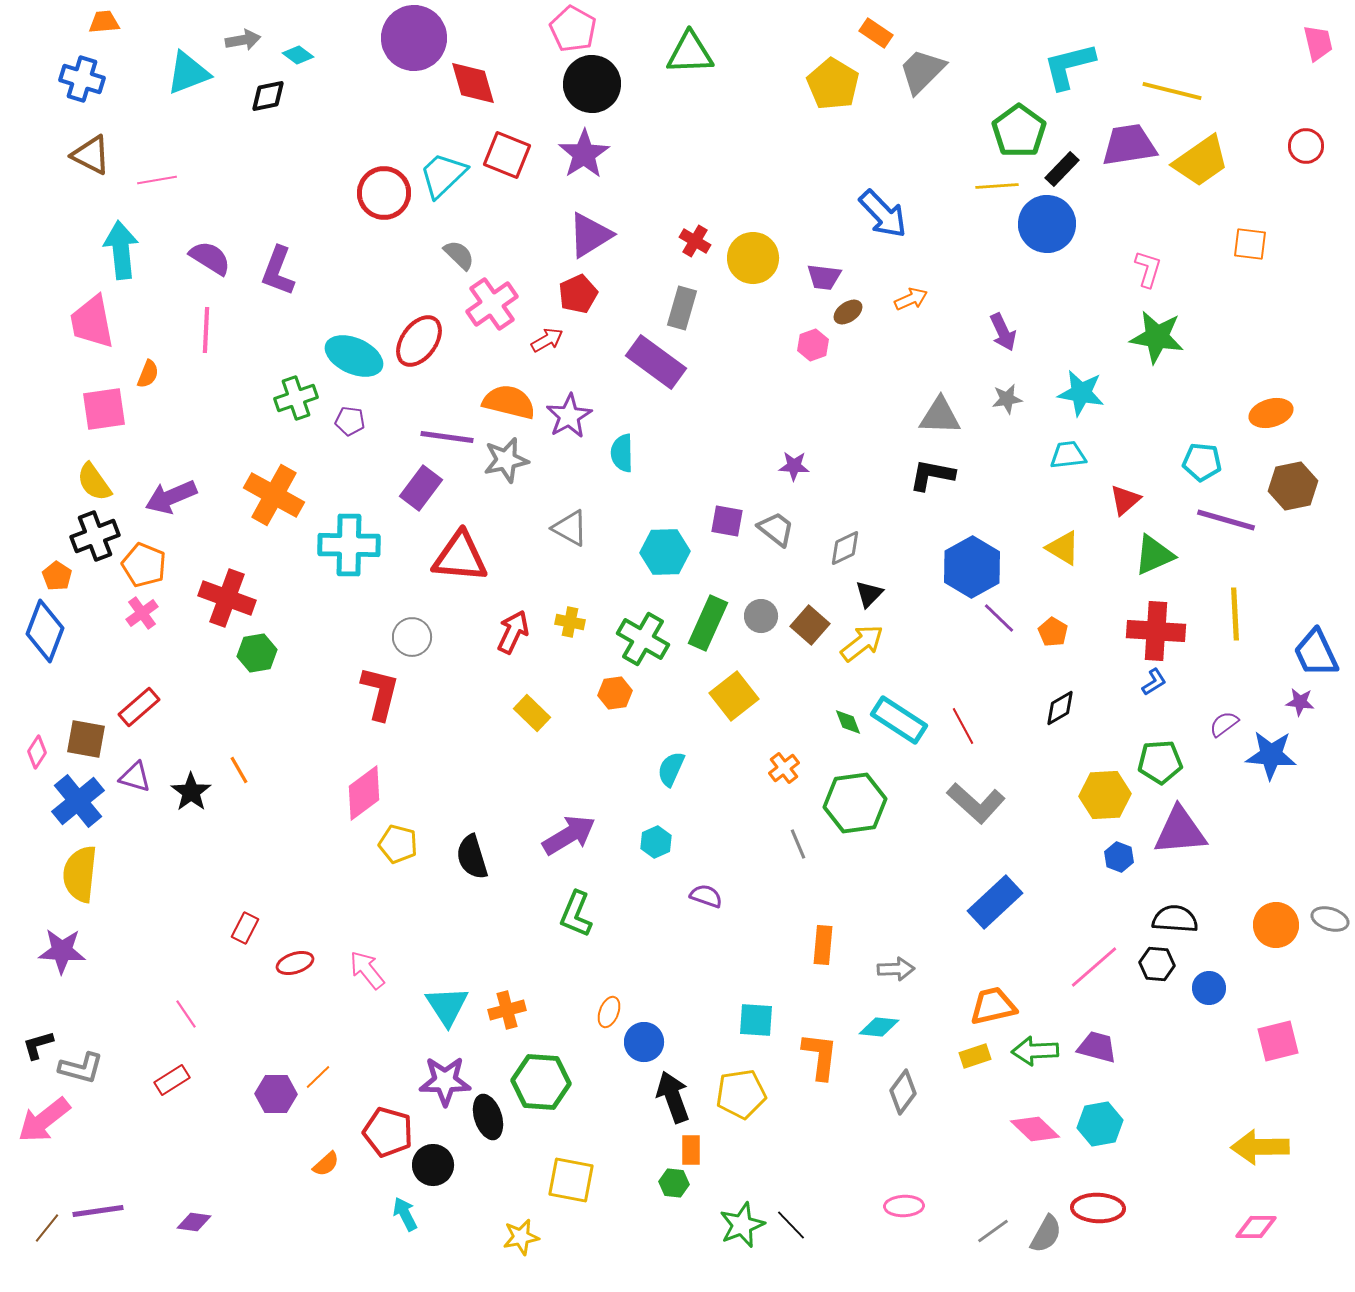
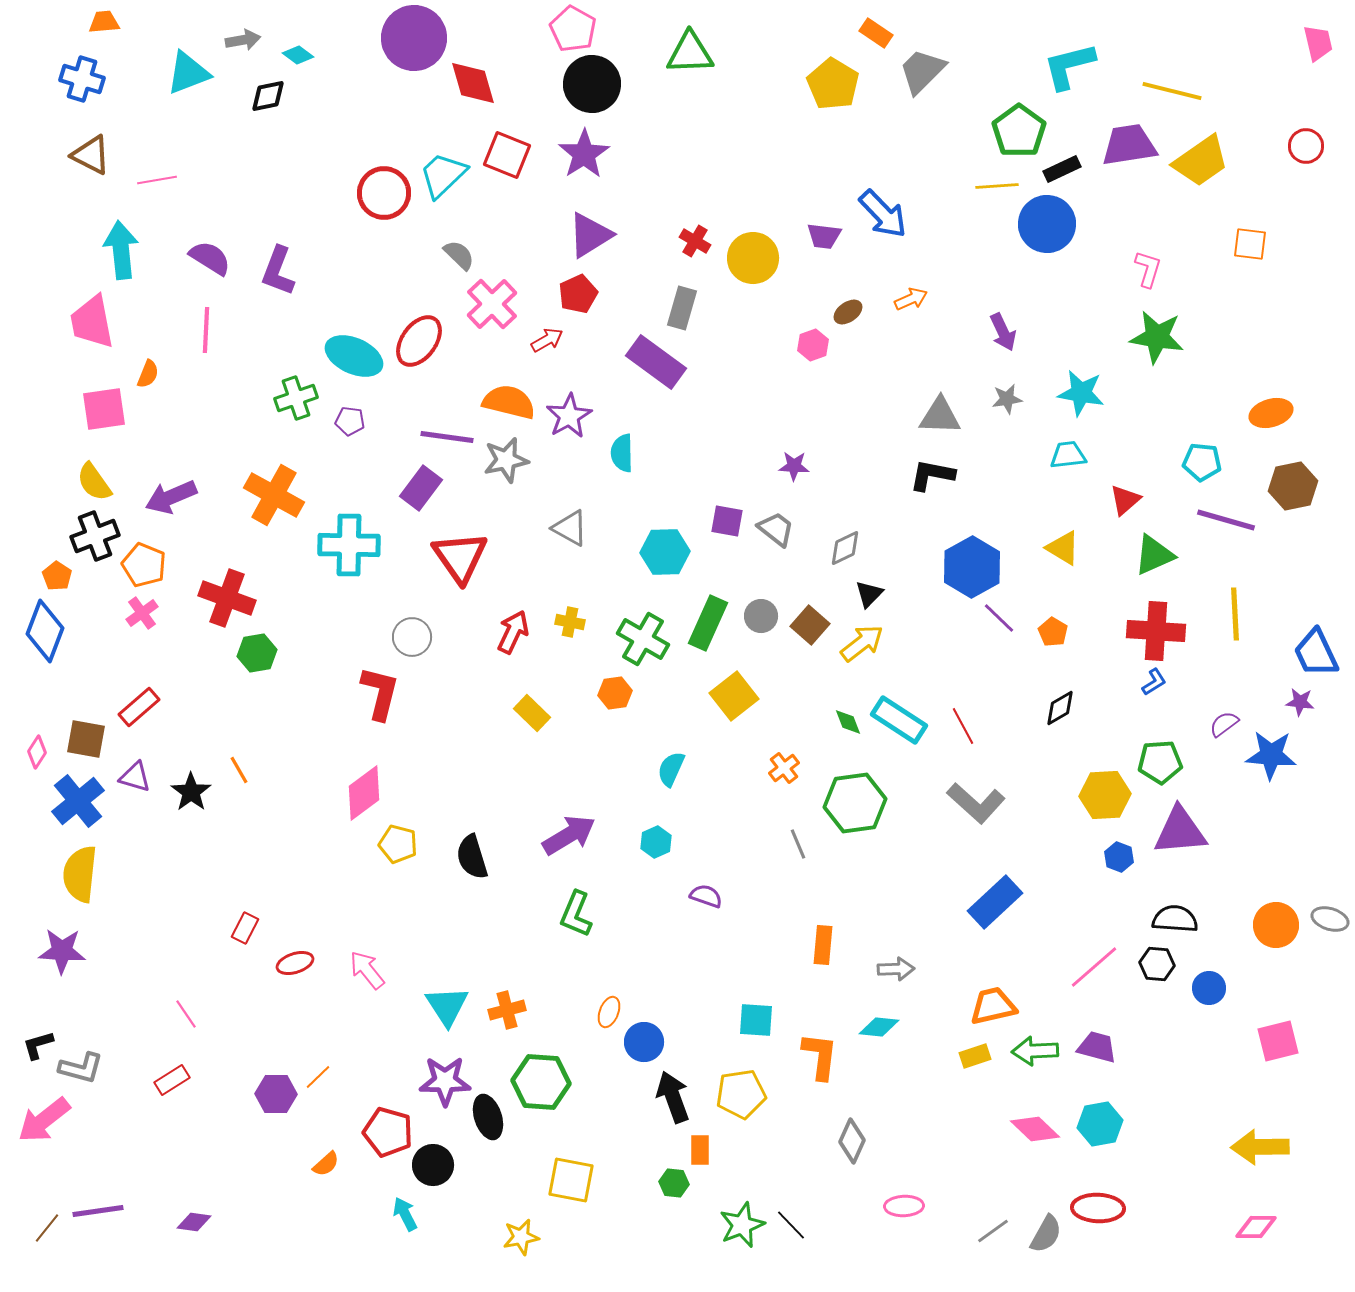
black rectangle at (1062, 169): rotated 21 degrees clockwise
purple trapezoid at (824, 277): moved 41 px up
pink cross at (492, 304): rotated 9 degrees counterclockwise
red triangle at (460, 557): rotated 50 degrees clockwise
gray diamond at (903, 1092): moved 51 px left, 49 px down; rotated 12 degrees counterclockwise
orange rectangle at (691, 1150): moved 9 px right
